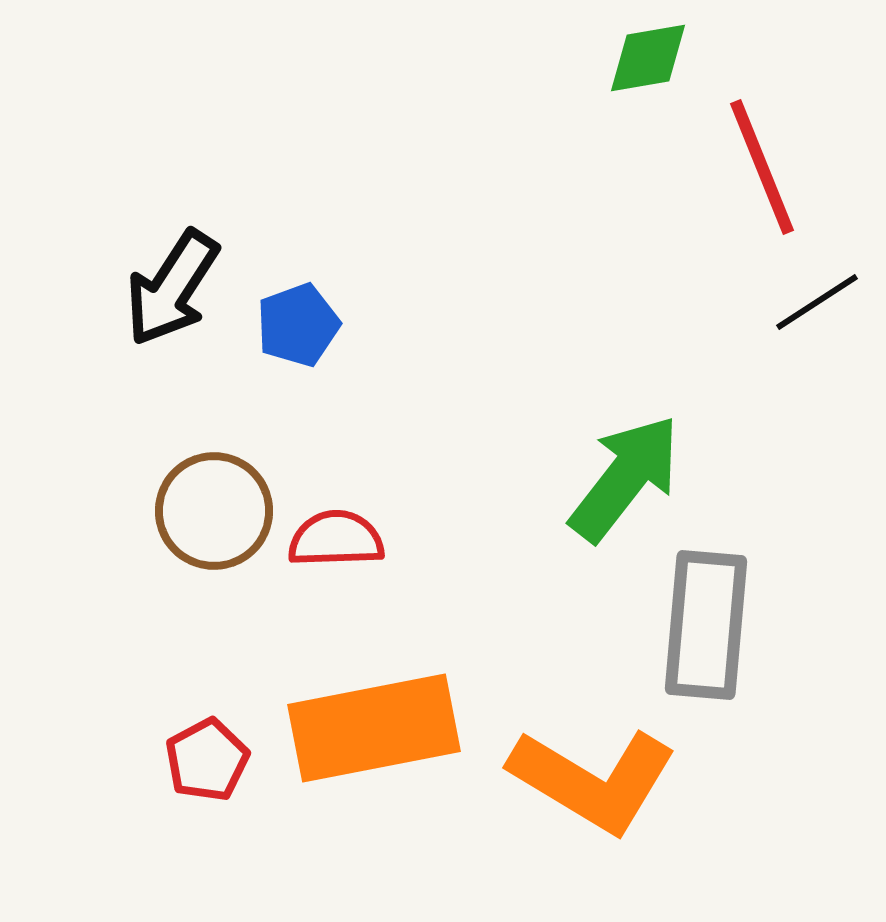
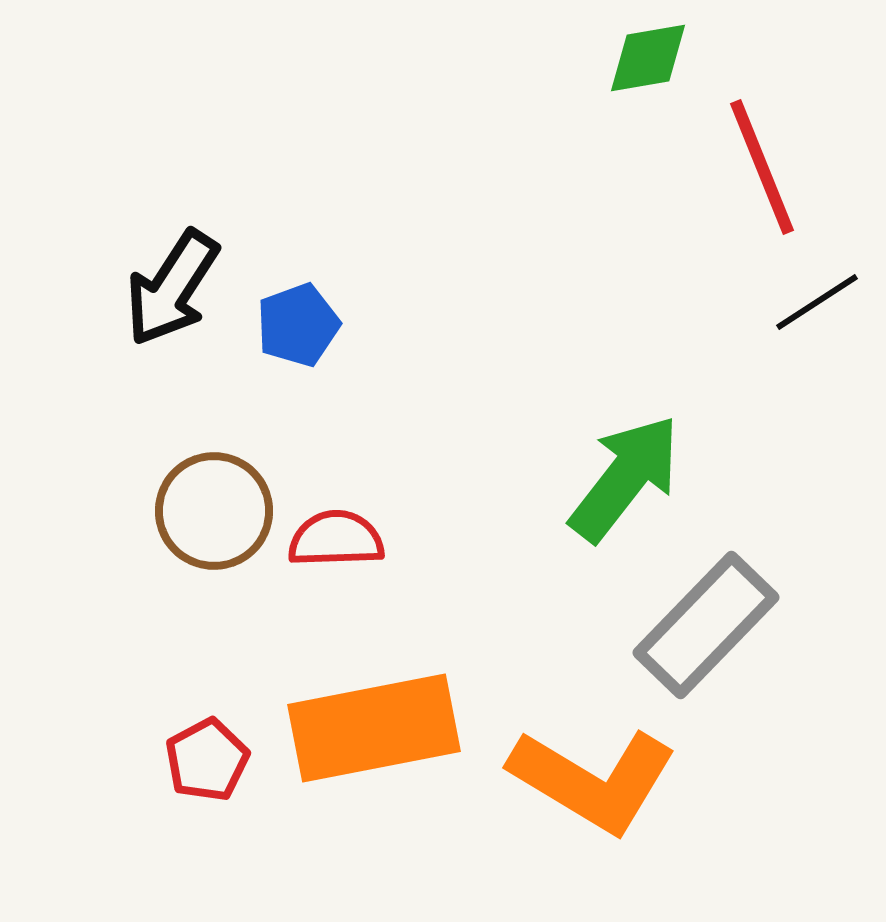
gray rectangle: rotated 39 degrees clockwise
